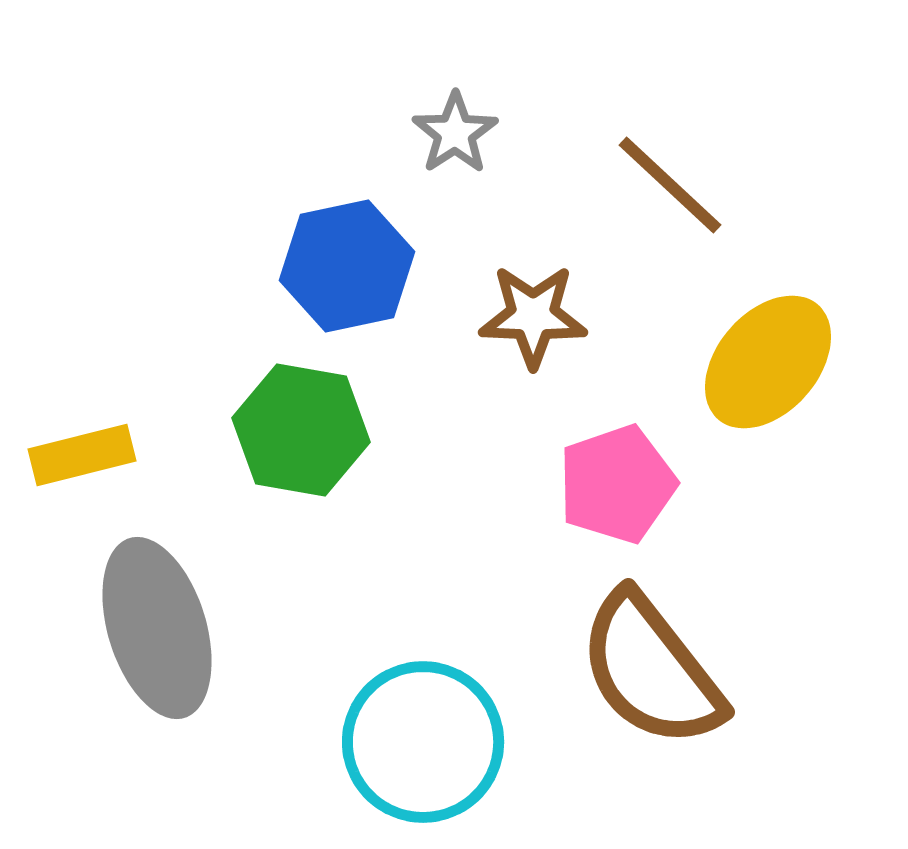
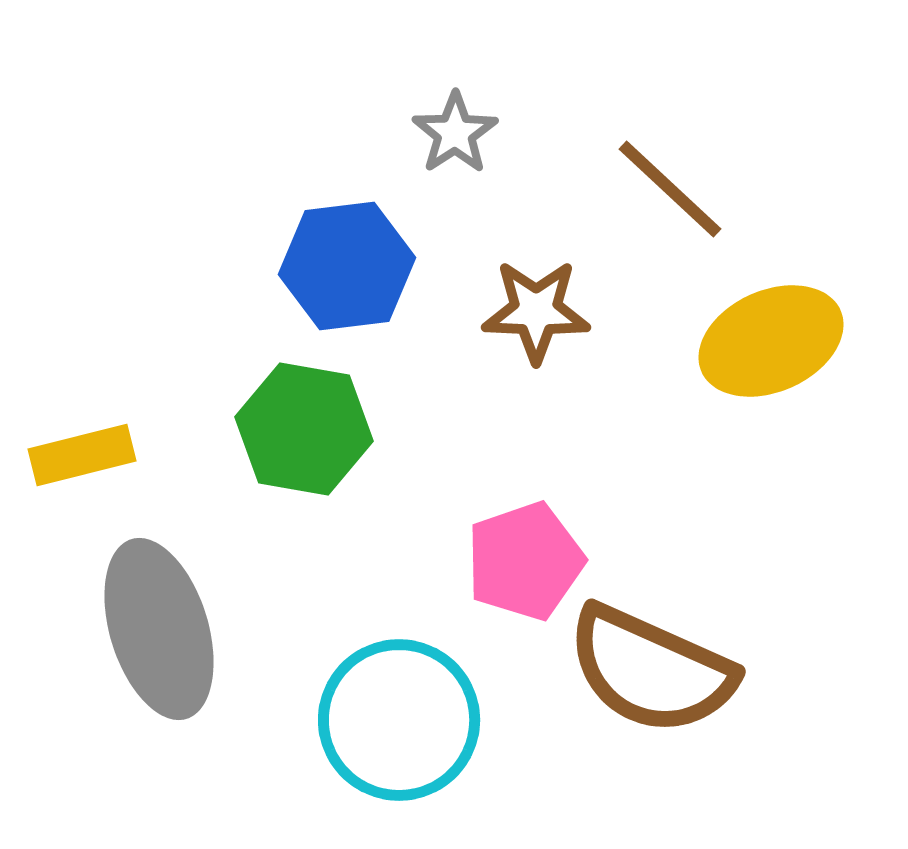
brown line: moved 4 px down
blue hexagon: rotated 5 degrees clockwise
brown star: moved 3 px right, 5 px up
yellow ellipse: moved 3 px right, 21 px up; rotated 25 degrees clockwise
green hexagon: moved 3 px right, 1 px up
pink pentagon: moved 92 px left, 77 px down
gray ellipse: moved 2 px right, 1 px down
brown semicircle: rotated 28 degrees counterclockwise
cyan circle: moved 24 px left, 22 px up
